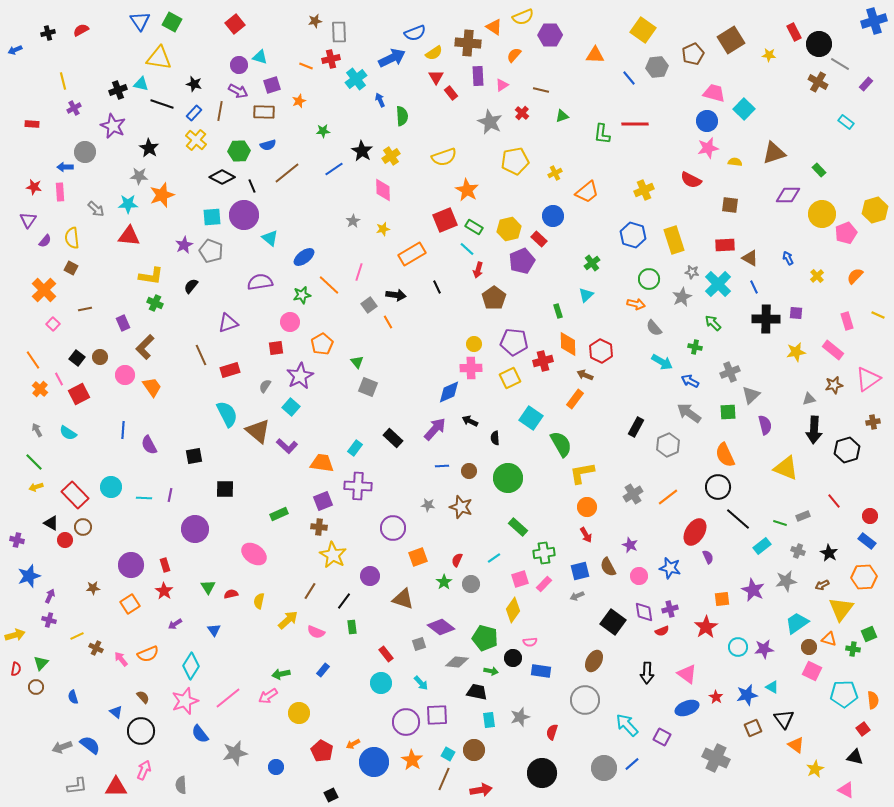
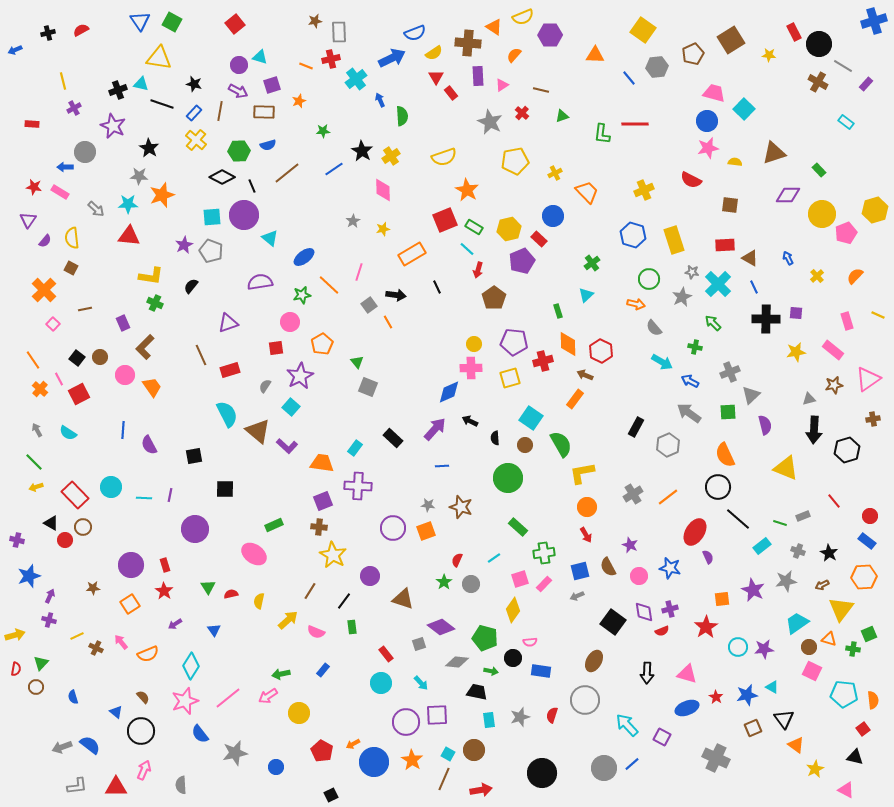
gray line at (840, 64): moved 3 px right, 2 px down
pink rectangle at (60, 192): rotated 54 degrees counterclockwise
orange trapezoid at (587, 192): rotated 95 degrees counterclockwise
yellow square at (510, 378): rotated 10 degrees clockwise
brown cross at (873, 422): moved 3 px up
brown circle at (469, 471): moved 56 px right, 26 px up
green rectangle at (279, 514): moved 5 px left, 11 px down
orange square at (418, 557): moved 8 px right, 26 px up
pink arrow at (121, 659): moved 17 px up
pink triangle at (687, 674): rotated 20 degrees counterclockwise
cyan pentagon at (844, 694): rotated 8 degrees clockwise
red semicircle at (552, 732): moved 17 px up
